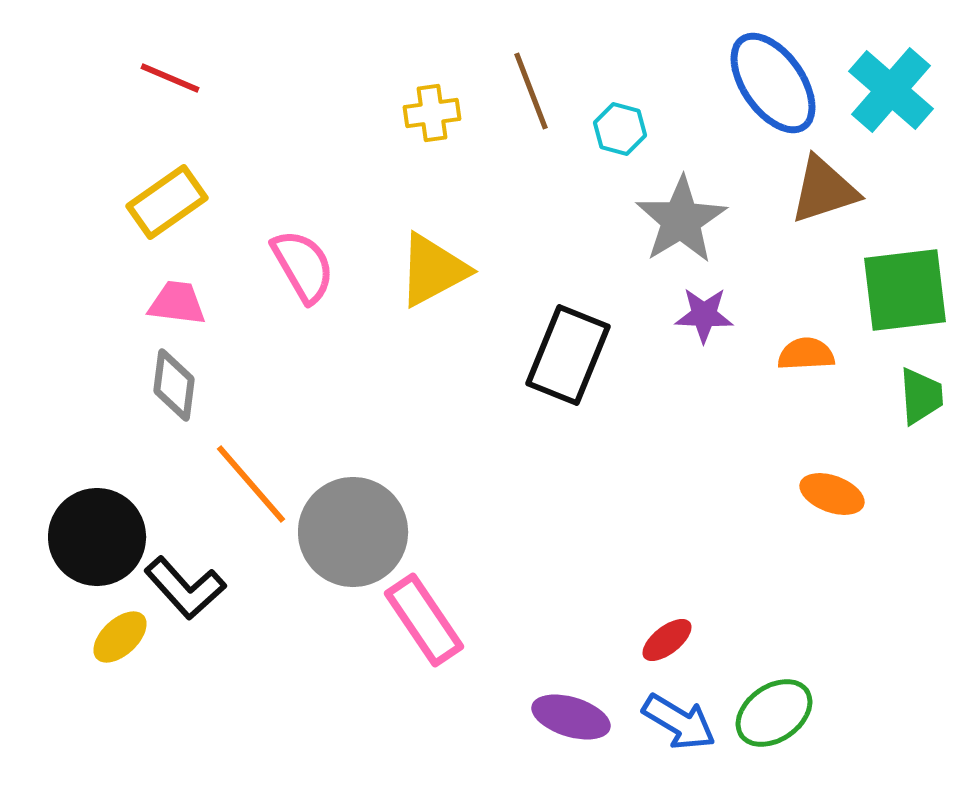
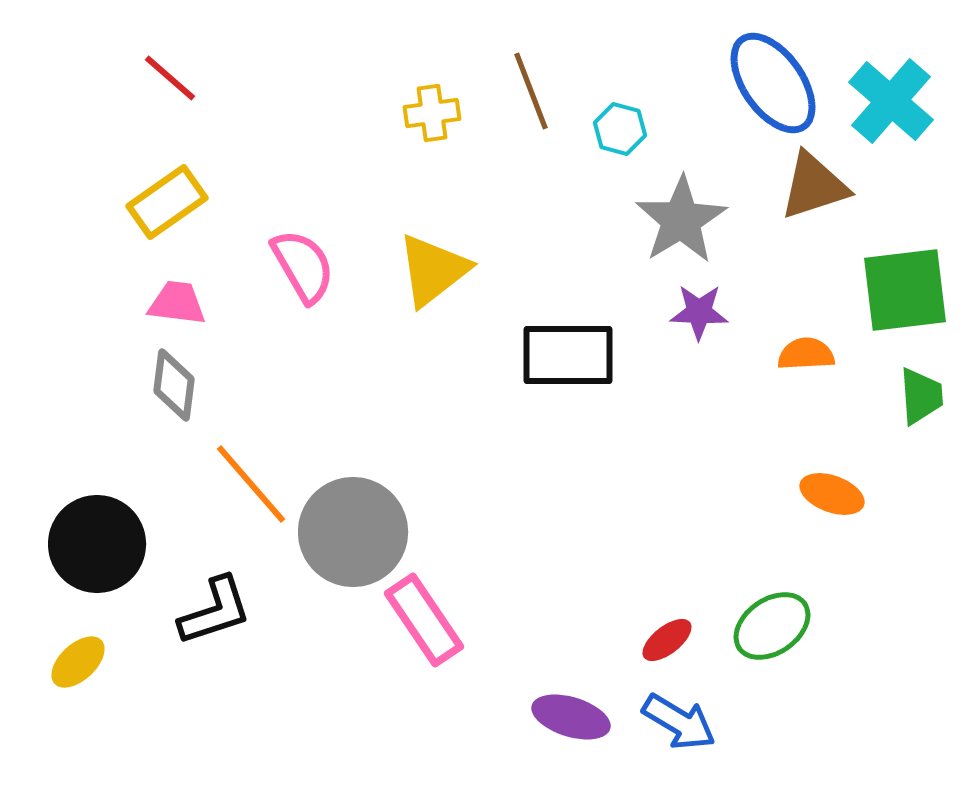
red line: rotated 18 degrees clockwise
cyan cross: moved 11 px down
brown triangle: moved 10 px left, 4 px up
yellow triangle: rotated 10 degrees counterclockwise
purple star: moved 5 px left, 3 px up
black rectangle: rotated 68 degrees clockwise
black circle: moved 7 px down
black L-shape: moved 30 px right, 23 px down; rotated 66 degrees counterclockwise
yellow ellipse: moved 42 px left, 25 px down
green ellipse: moved 2 px left, 87 px up
